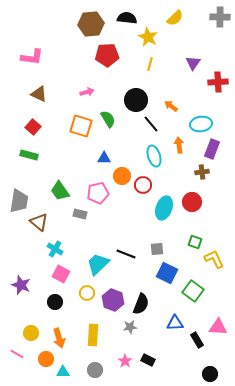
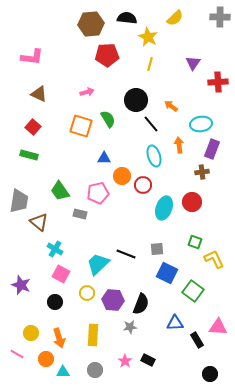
purple hexagon at (113, 300): rotated 15 degrees counterclockwise
